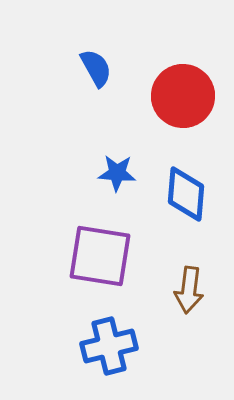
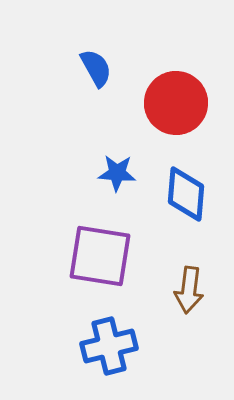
red circle: moved 7 px left, 7 px down
